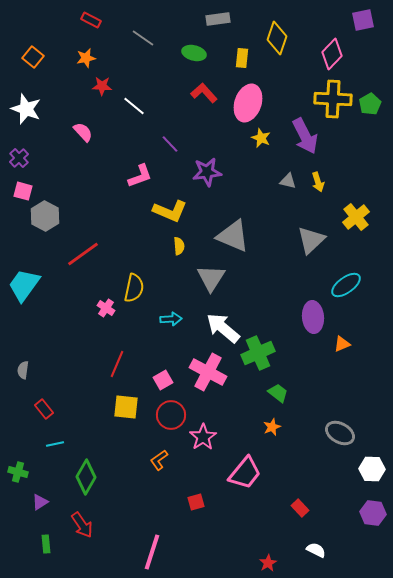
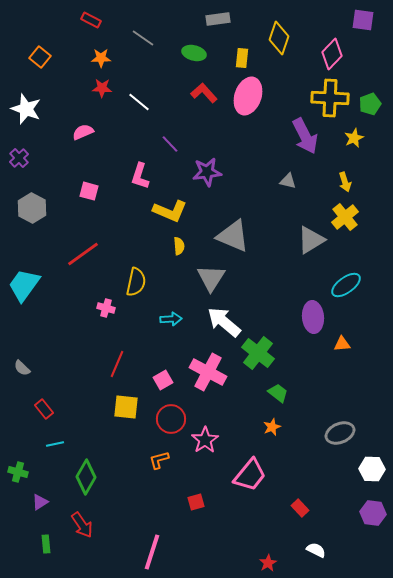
purple square at (363, 20): rotated 20 degrees clockwise
yellow diamond at (277, 38): moved 2 px right
orange square at (33, 57): moved 7 px right
orange star at (86, 58): moved 15 px right; rotated 12 degrees clockwise
red star at (102, 86): moved 2 px down
yellow cross at (333, 99): moved 3 px left, 1 px up
pink ellipse at (248, 103): moved 7 px up
green pentagon at (370, 104): rotated 10 degrees clockwise
white line at (134, 106): moved 5 px right, 4 px up
pink semicircle at (83, 132): rotated 70 degrees counterclockwise
yellow star at (261, 138): moved 93 px right; rotated 24 degrees clockwise
pink L-shape at (140, 176): rotated 128 degrees clockwise
yellow arrow at (318, 182): moved 27 px right
pink square at (23, 191): moved 66 px right
gray hexagon at (45, 216): moved 13 px left, 8 px up
yellow cross at (356, 217): moved 11 px left
gray triangle at (311, 240): rotated 12 degrees clockwise
yellow semicircle at (134, 288): moved 2 px right, 6 px up
pink cross at (106, 308): rotated 18 degrees counterclockwise
white arrow at (223, 328): moved 1 px right, 6 px up
orange triangle at (342, 344): rotated 18 degrees clockwise
green cross at (258, 353): rotated 28 degrees counterclockwise
gray semicircle at (23, 370): moved 1 px left, 2 px up; rotated 54 degrees counterclockwise
red circle at (171, 415): moved 4 px down
gray ellipse at (340, 433): rotated 52 degrees counterclockwise
pink star at (203, 437): moved 2 px right, 3 px down
orange L-shape at (159, 460): rotated 20 degrees clockwise
pink trapezoid at (245, 473): moved 5 px right, 2 px down
